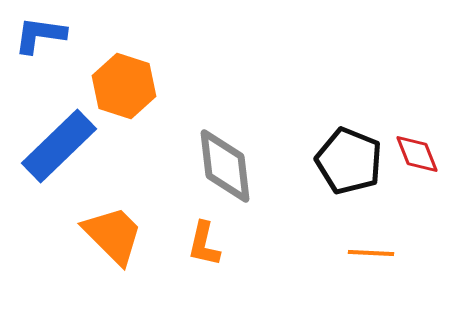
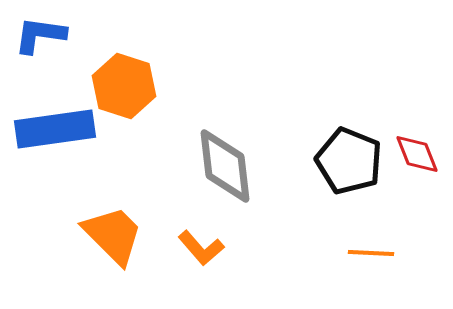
blue rectangle: moved 4 px left, 17 px up; rotated 36 degrees clockwise
orange L-shape: moved 3 px left, 4 px down; rotated 54 degrees counterclockwise
